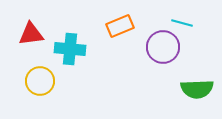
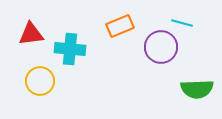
purple circle: moved 2 px left
